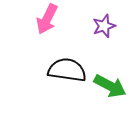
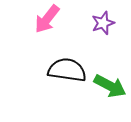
pink arrow: rotated 12 degrees clockwise
purple star: moved 1 px left, 3 px up
